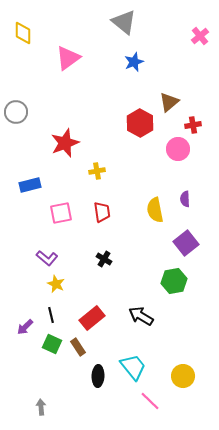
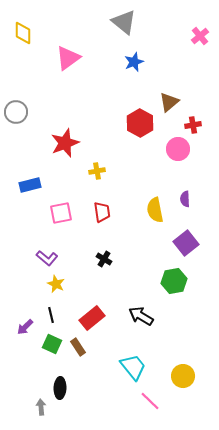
black ellipse: moved 38 px left, 12 px down
